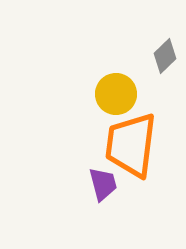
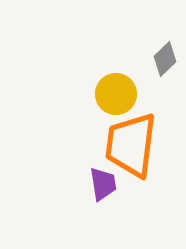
gray diamond: moved 3 px down
purple trapezoid: rotated 6 degrees clockwise
